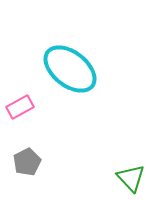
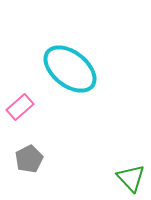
pink rectangle: rotated 12 degrees counterclockwise
gray pentagon: moved 2 px right, 3 px up
